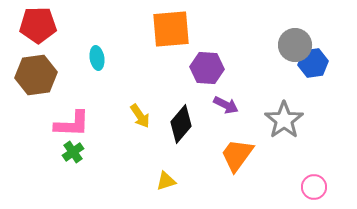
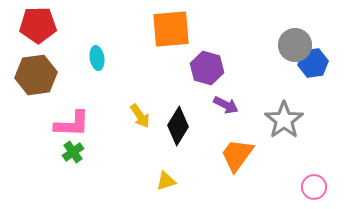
purple hexagon: rotated 12 degrees clockwise
black diamond: moved 3 px left, 2 px down; rotated 9 degrees counterclockwise
